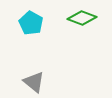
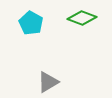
gray triangle: moved 14 px right; rotated 50 degrees clockwise
